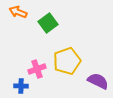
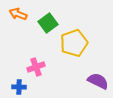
orange arrow: moved 2 px down
yellow pentagon: moved 7 px right, 18 px up
pink cross: moved 1 px left, 2 px up
blue cross: moved 2 px left, 1 px down
